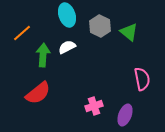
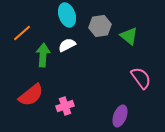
gray hexagon: rotated 25 degrees clockwise
green triangle: moved 4 px down
white semicircle: moved 2 px up
pink semicircle: moved 1 px left, 1 px up; rotated 25 degrees counterclockwise
red semicircle: moved 7 px left, 2 px down
pink cross: moved 29 px left
purple ellipse: moved 5 px left, 1 px down
